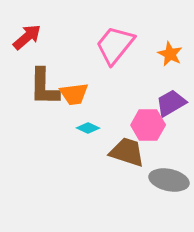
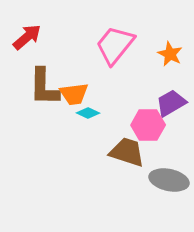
cyan diamond: moved 15 px up
